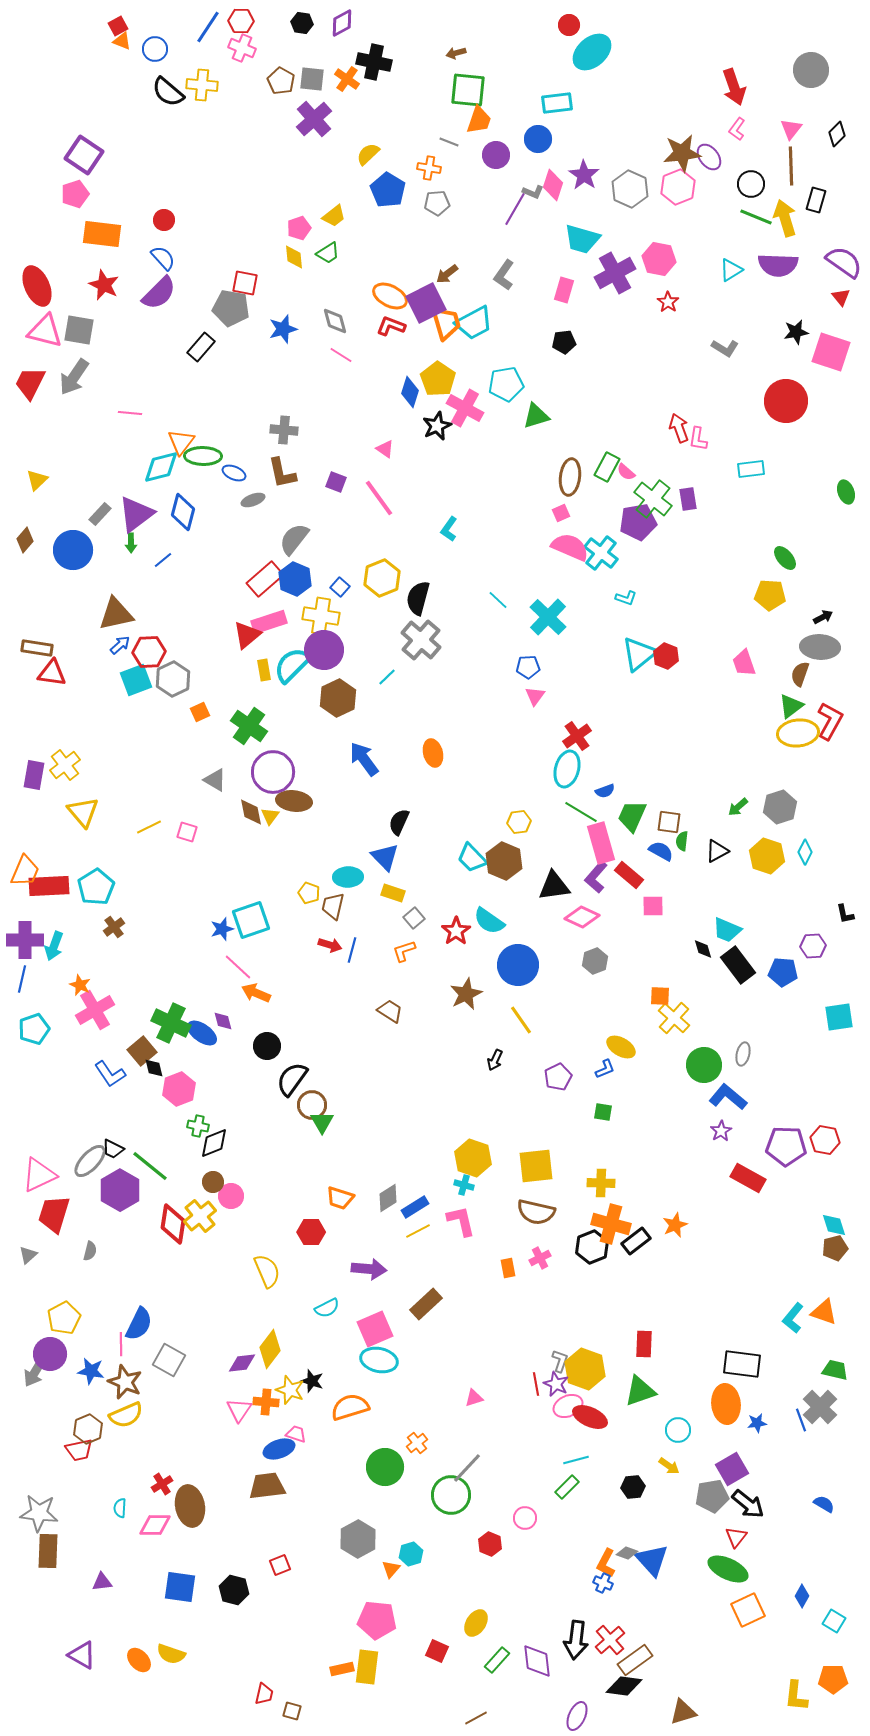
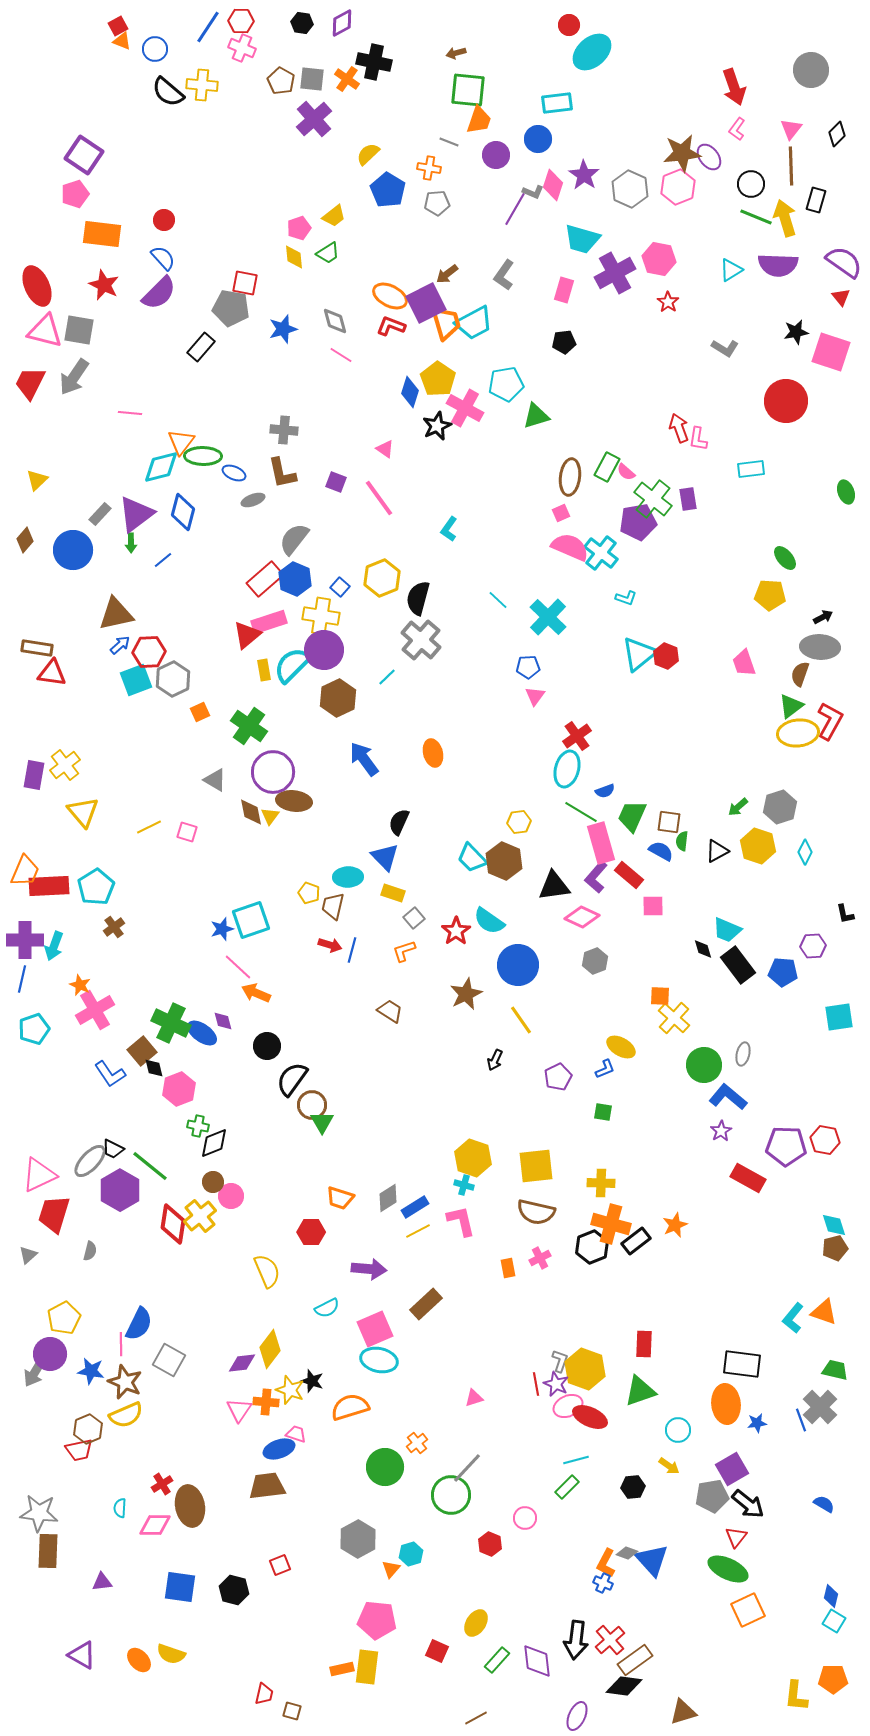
yellow hexagon at (767, 856): moved 9 px left, 10 px up
blue diamond at (802, 1596): moved 29 px right; rotated 15 degrees counterclockwise
